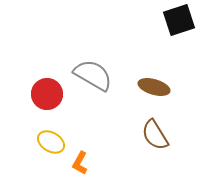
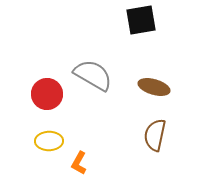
black square: moved 38 px left; rotated 8 degrees clockwise
brown semicircle: rotated 44 degrees clockwise
yellow ellipse: moved 2 px left, 1 px up; rotated 32 degrees counterclockwise
orange L-shape: moved 1 px left
